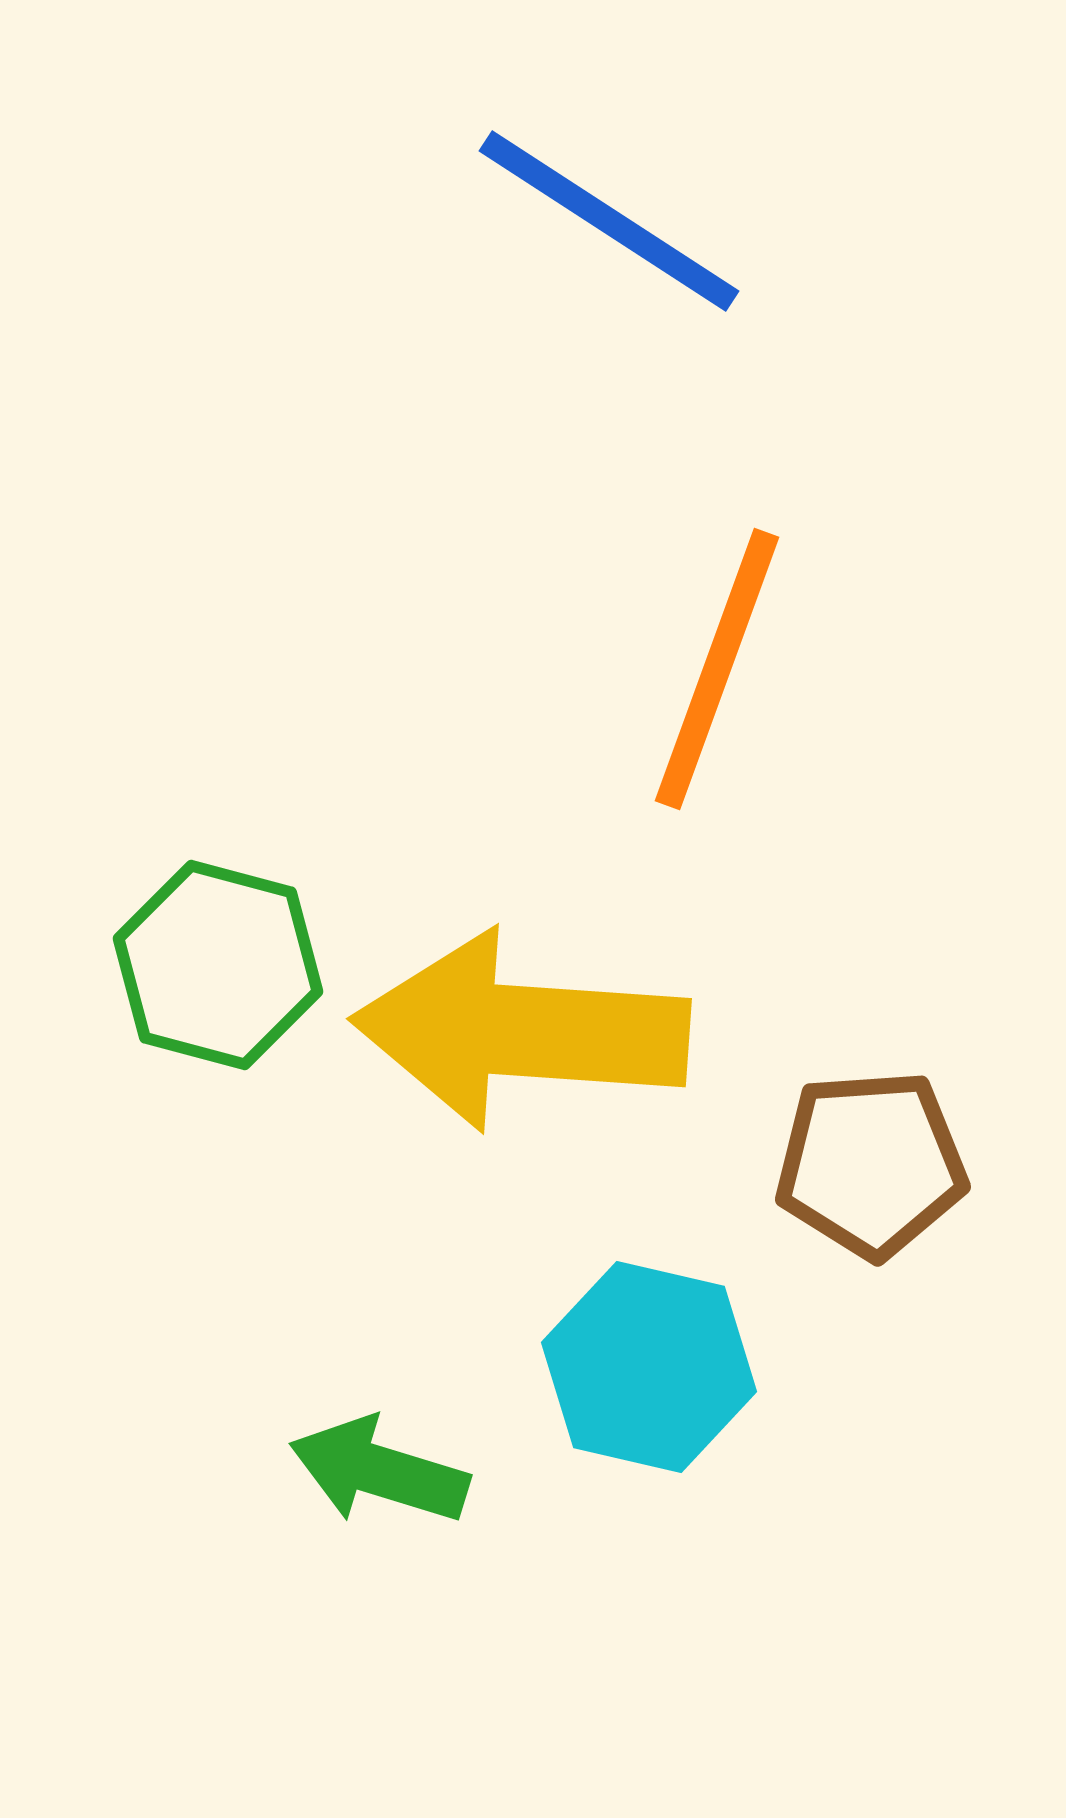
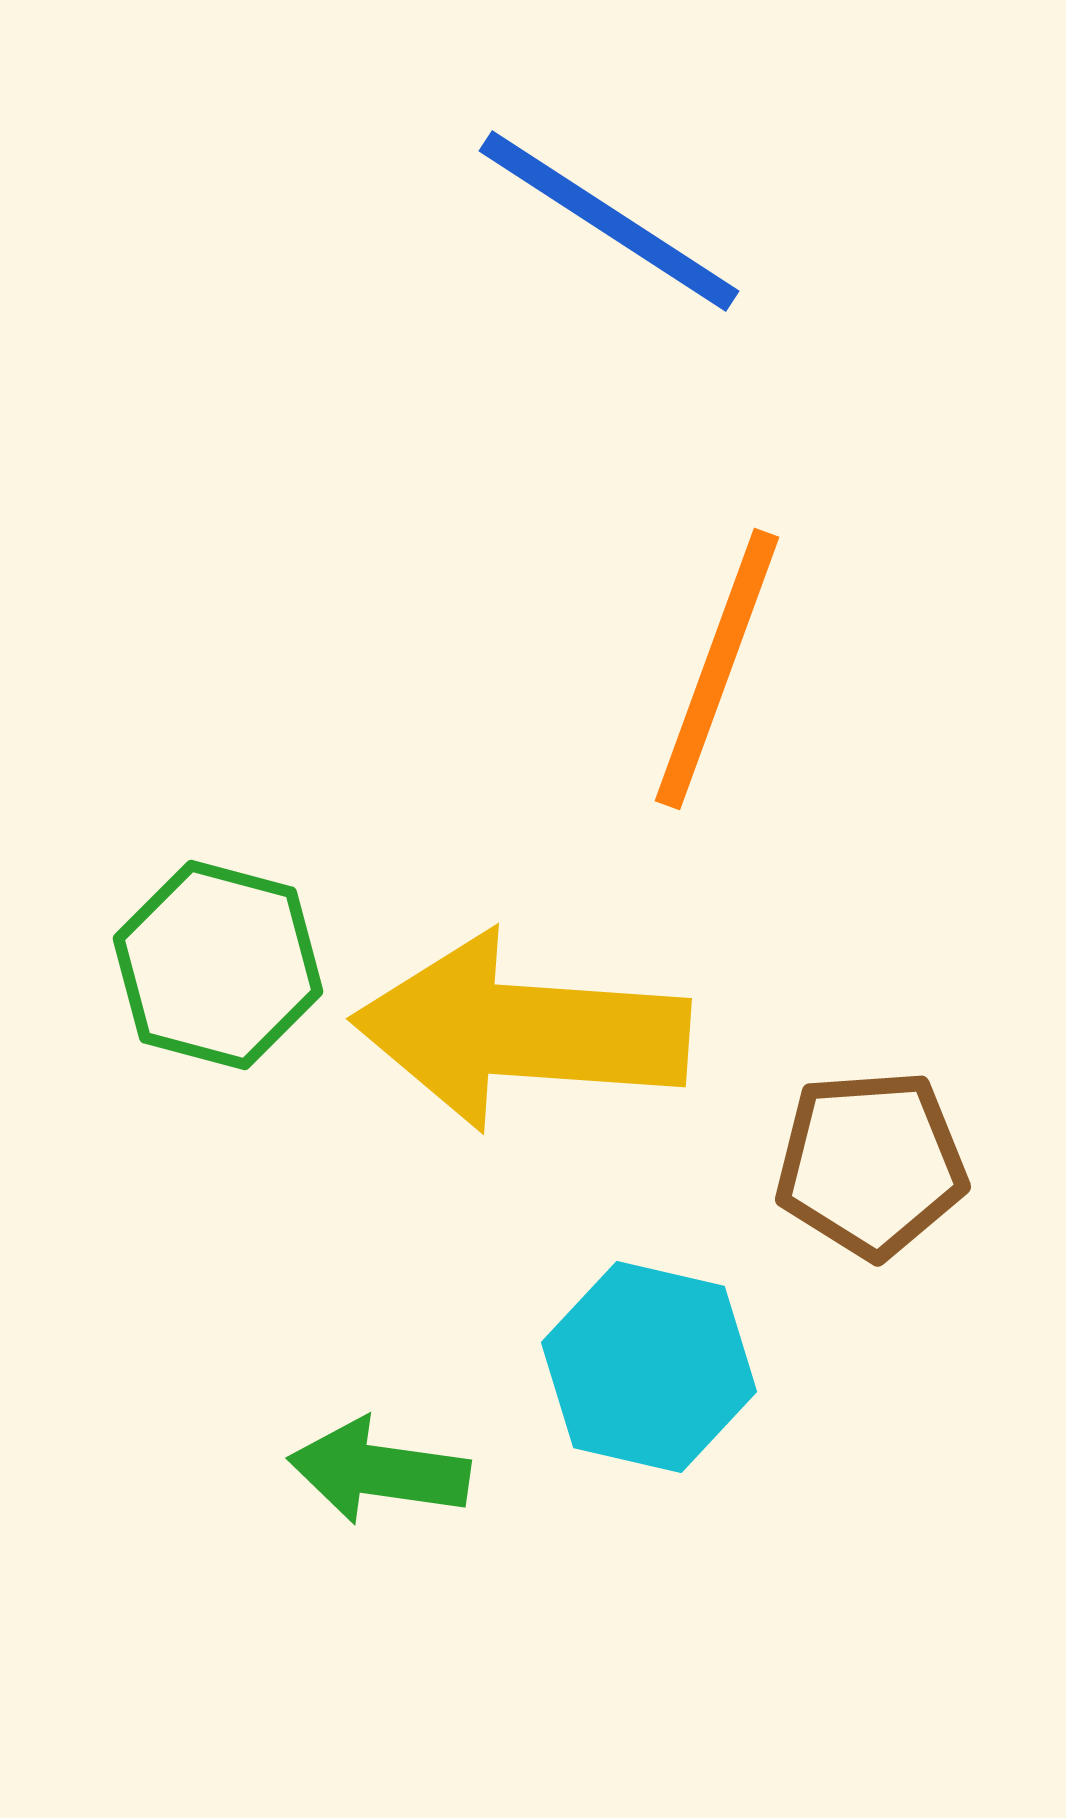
green arrow: rotated 9 degrees counterclockwise
